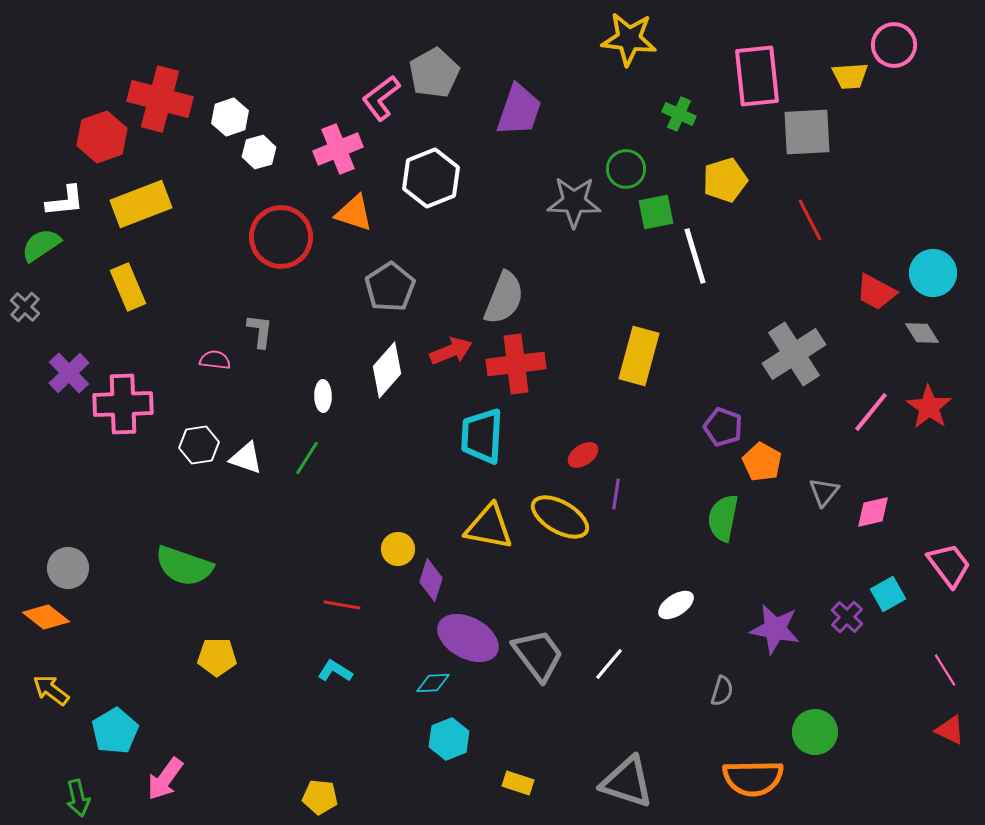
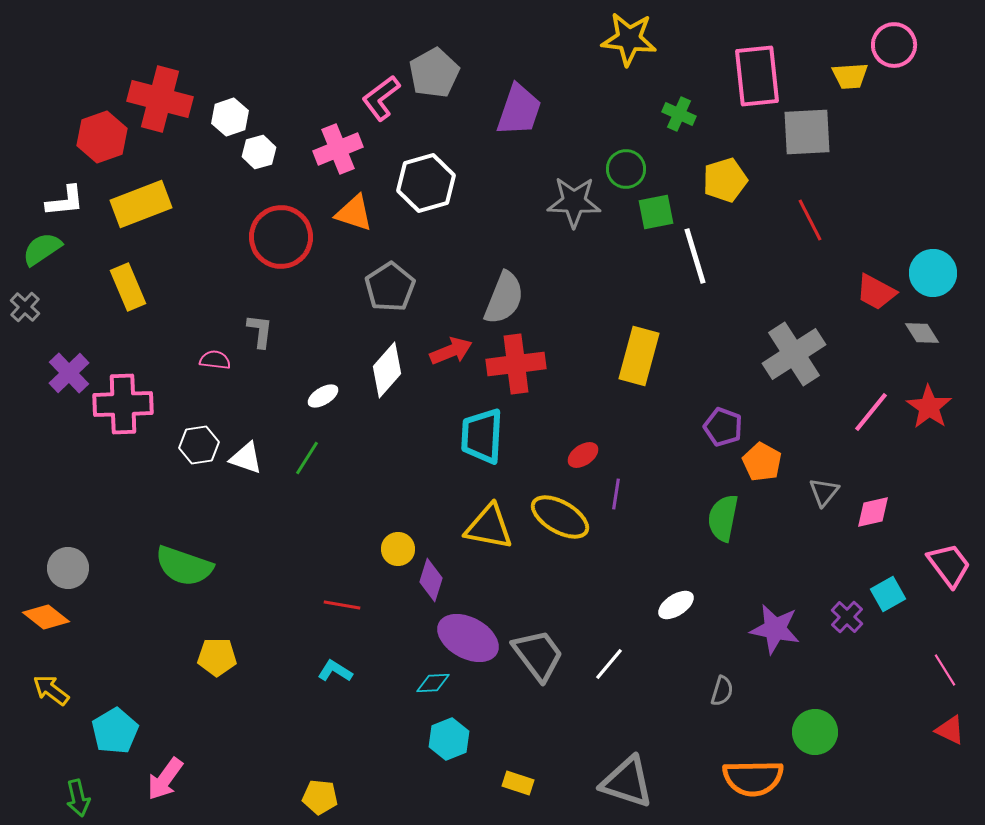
white hexagon at (431, 178): moved 5 px left, 5 px down; rotated 6 degrees clockwise
green semicircle at (41, 245): moved 1 px right, 4 px down
white ellipse at (323, 396): rotated 60 degrees clockwise
